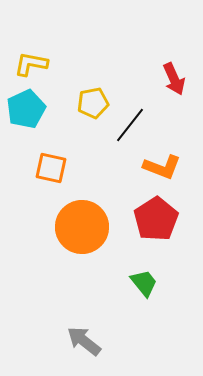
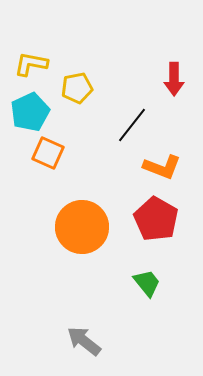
red arrow: rotated 24 degrees clockwise
yellow pentagon: moved 16 px left, 15 px up
cyan pentagon: moved 4 px right, 3 px down
black line: moved 2 px right
orange square: moved 3 px left, 15 px up; rotated 12 degrees clockwise
red pentagon: rotated 9 degrees counterclockwise
green trapezoid: moved 3 px right
